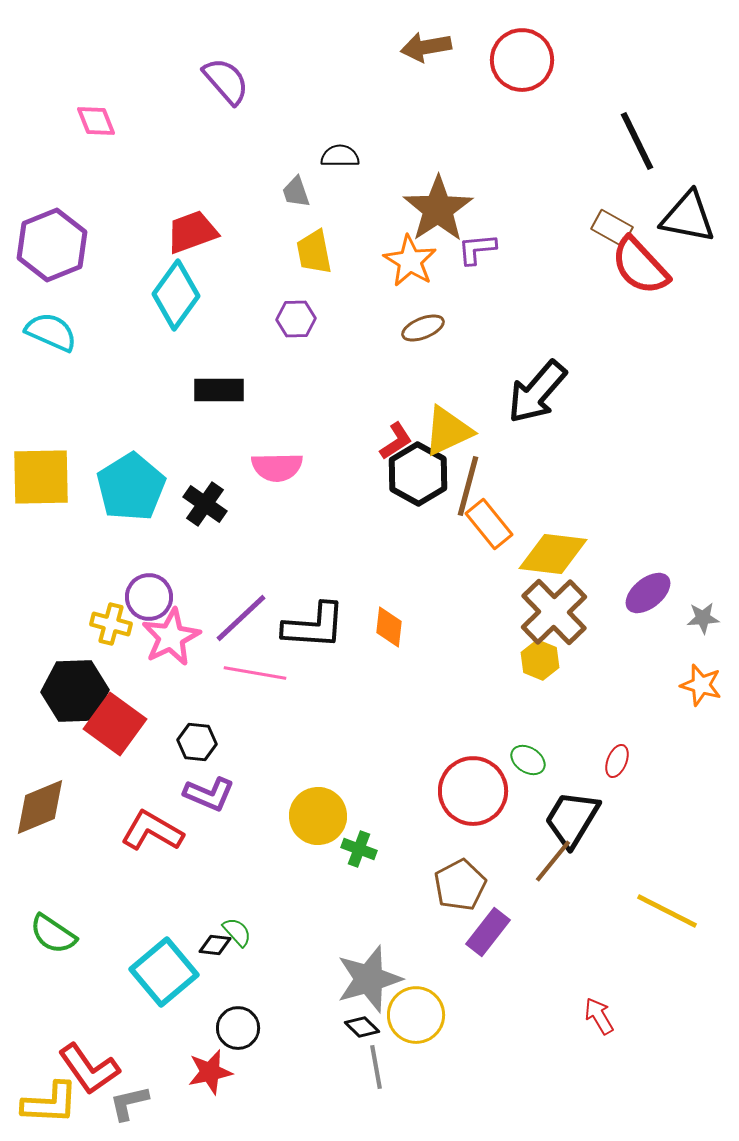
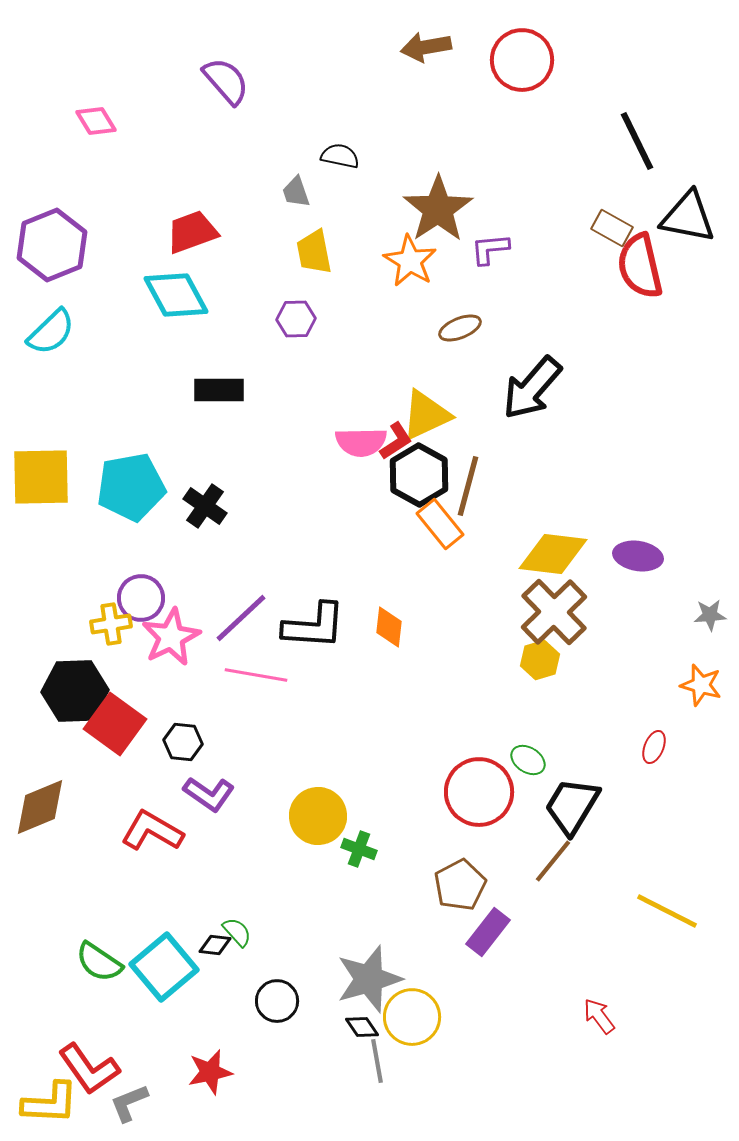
pink diamond at (96, 121): rotated 9 degrees counterclockwise
black semicircle at (340, 156): rotated 12 degrees clockwise
purple L-shape at (477, 249): moved 13 px right
red semicircle at (640, 266): rotated 30 degrees clockwise
cyan diamond at (176, 295): rotated 64 degrees counterclockwise
brown ellipse at (423, 328): moved 37 px right
cyan semicircle at (51, 332): rotated 112 degrees clockwise
black arrow at (537, 392): moved 5 px left, 4 px up
yellow triangle at (448, 431): moved 22 px left, 16 px up
pink semicircle at (277, 467): moved 84 px right, 25 px up
black hexagon at (418, 474): moved 1 px right, 1 px down
cyan pentagon at (131, 487): rotated 22 degrees clockwise
black cross at (205, 504): moved 2 px down
orange rectangle at (489, 524): moved 49 px left
purple ellipse at (648, 593): moved 10 px left, 37 px up; rotated 48 degrees clockwise
purple circle at (149, 597): moved 8 px left, 1 px down
gray star at (703, 618): moved 7 px right, 3 px up
yellow cross at (111, 624): rotated 24 degrees counterclockwise
yellow hexagon at (540, 660): rotated 21 degrees clockwise
pink line at (255, 673): moved 1 px right, 2 px down
black hexagon at (197, 742): moved 14 px left
red ellipse at (617, 761): moved 37 px right, 14 px up
red circle at (473, 791): moved 6 px right, 1 px down
purple L-shape at (209, 794): rotated 12 degrees clockwise
black trapezoid at (572, 819): moved 13 px up
green semicircle at (53, 934): moved 46 px right, 28 px down
cyan square at (164, 972): moved 5 px up
yellow circle at (416, 1015): moved 4 px left, 2 px down
red arrow at (599, 1016): rotated 6 degrees counterclockwise
black diamond at (362, 1027): rotated 12 degrees clockwise
black circle at (238, 1028): moved 39 px right, 27 px up
gray line at (376, 1067): moved 1 px right, 6 px up
gray L-shape at (129, 1103): rotated 9 degrees counterclockwise
